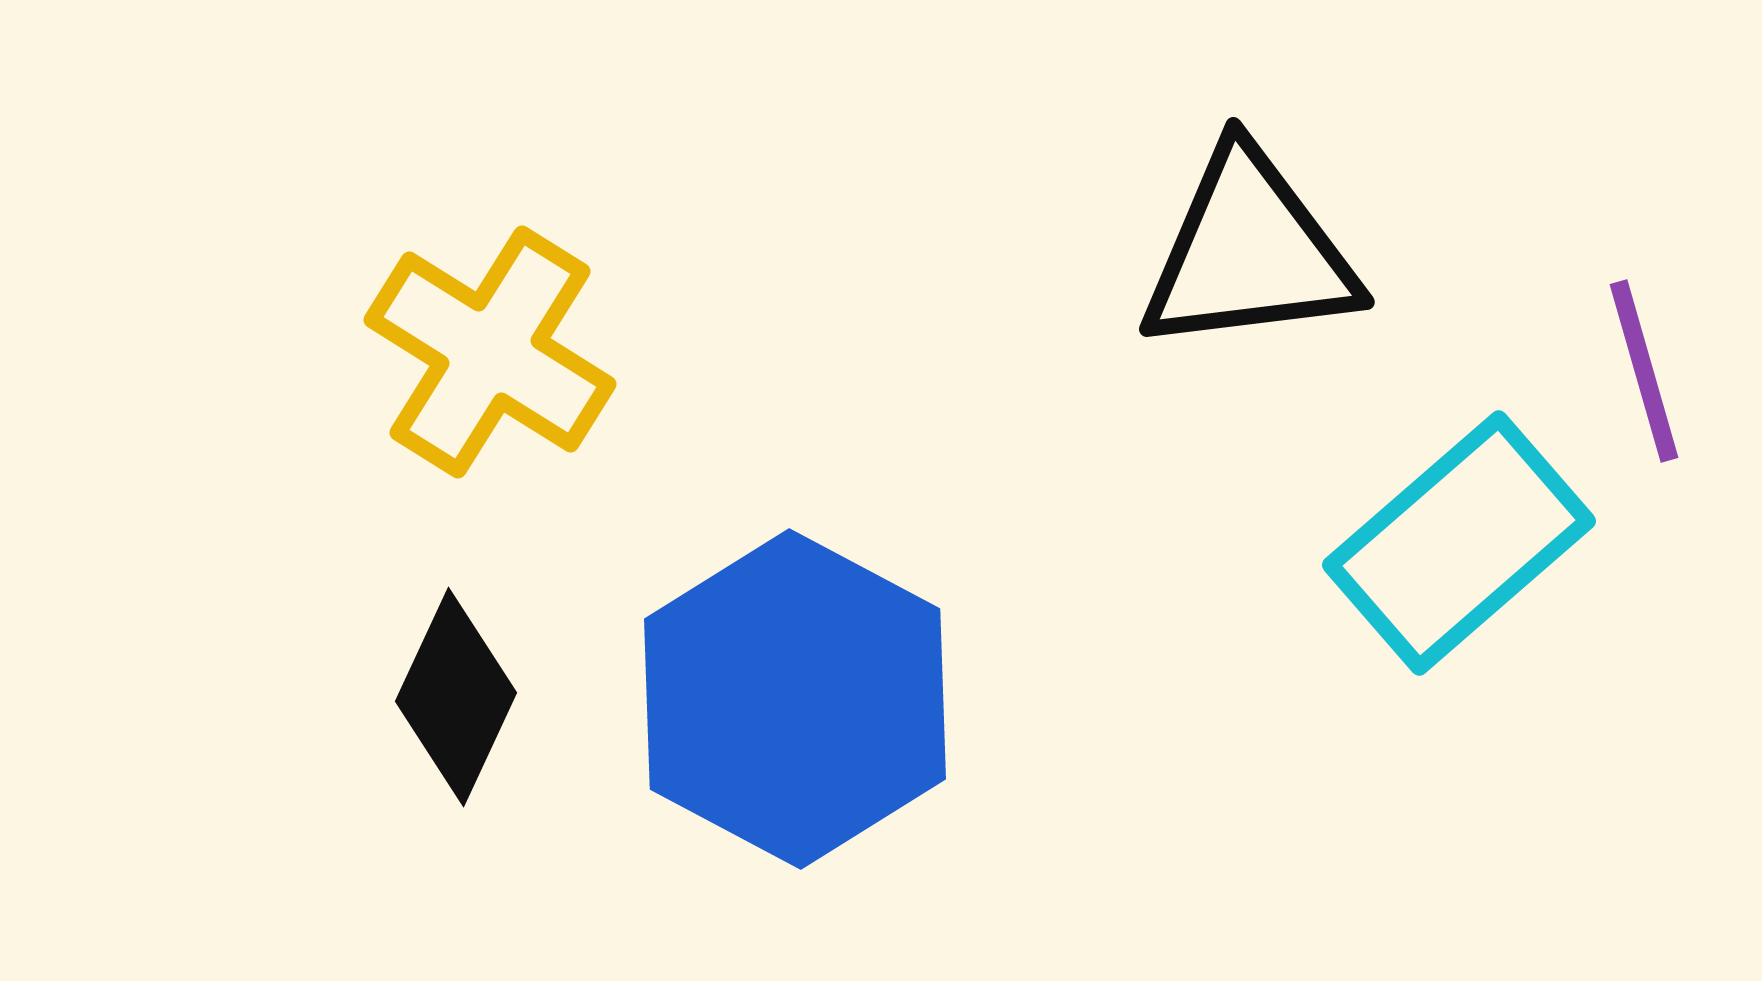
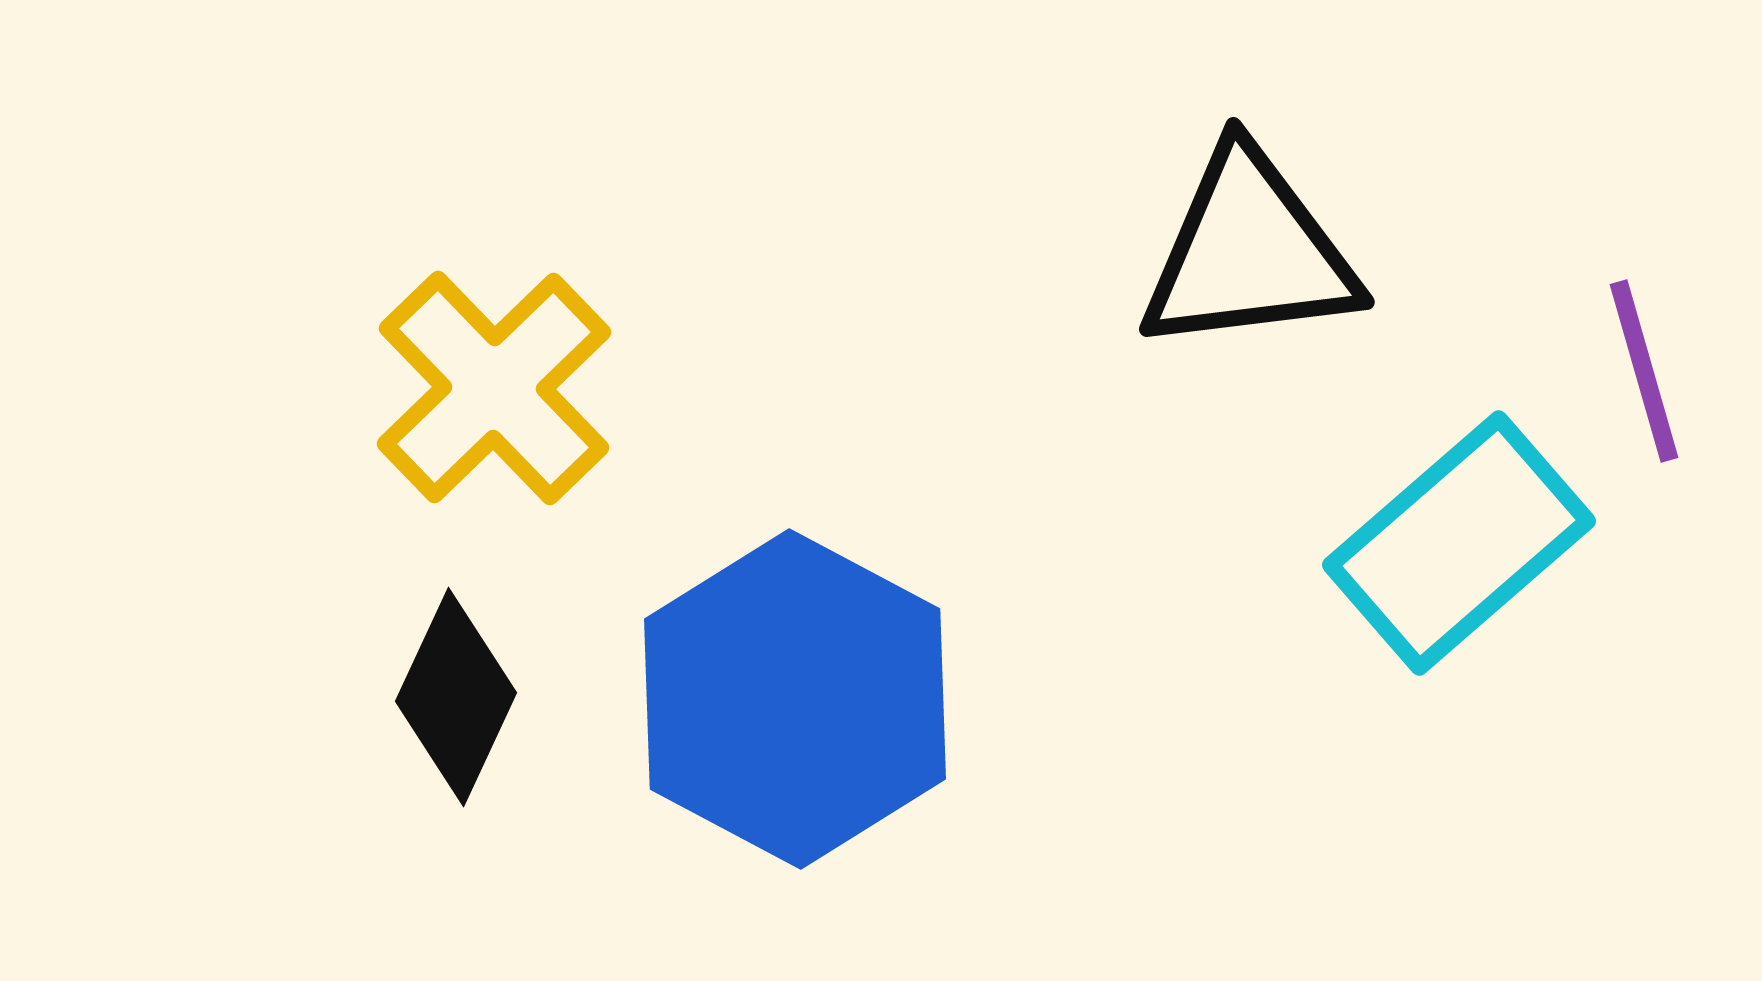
yellow cross: moved 4 px right, 36 px down; rotated 14 degrees clockwise
